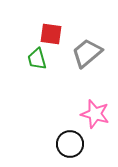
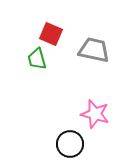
red square: rotated 15 degrees clockwise
gray trapezoid: moved 7 px right, 3 px up; rotated 52 degrees clockwise
